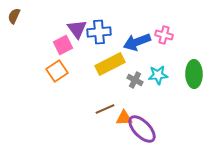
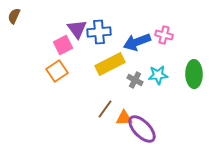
brown line: rotated 30 degrees counterclockwise
